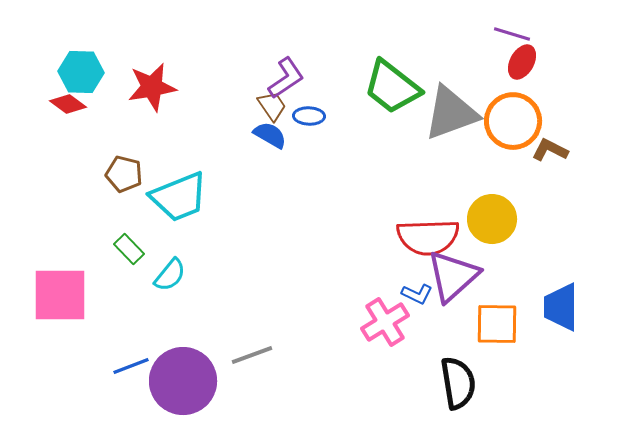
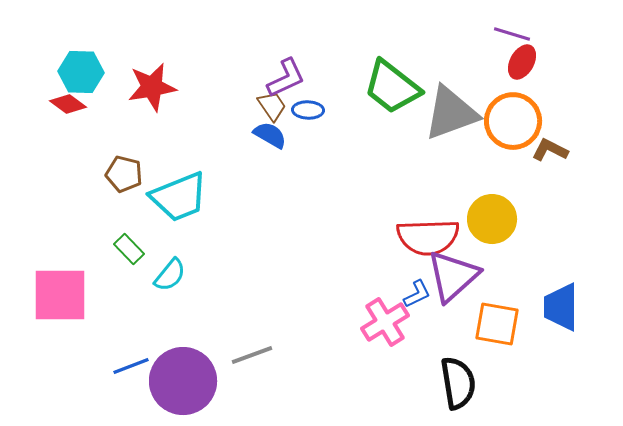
purple L-shape: rotated 9 degrees clockwise
blue ellipse: moved 1 px left, 6 px up
blue L-shape: rotated 52 degrees counterclockwise
orange square: rotated 9 degrees clockwise
